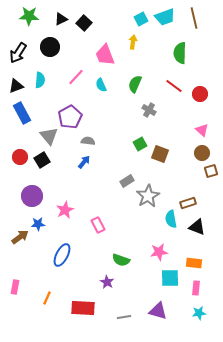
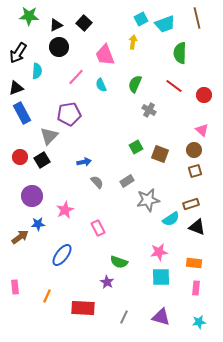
cyan trapezoid at (165, 17): moved 7 px down
brown line at (194, 18): moved 3 px right
black triangle at (61, 19): moved 5 px left, 6 px down
black circle at (50, 47): moved 9 px right
cyan semicircle at (40, 80): moved 3 px left, 9 px up
black triangle at (16, 86): moved 2 px down
red circle at (200, 94): moved 4 px right, 1 px down
purple pentagon at (70, 117): moved 1 px left, 3 px up; rotated 20 degrees clockwise
gray triangle at (49, 136): rotated 24 degrees clockwise
gray semicircle at (88, 141): moved 9 px right, 41 px down; rotated 40 degrees clockwise
green square at (140, 144): moved 4 px left, 3 px down
brown circle at (202, 153): moved 8 px left, 3 px up
blue arrow at (84, 162): rotated 40 degrees clockwise
brown square at (211, 171): moved 16 px left
gray star at (148, 196): moved 4 px down; rotated 20 degrees clockwise
brown rectangle at (188, 203): moved 3 px right, 1 px down
cyan semicircle at (171, 219): rotated 114 degrees counterclockwise
pink rectangle at (98, 225): moved 3 px down
blue ellipse at (62, 255): rotated 10 degrees clockwise
green semicircle at (121, 260): moved 2 px left, 2 px down
cyan square at (170, 278): moved 9 px left, 1 px up
pink rectangle at (15, 287): rotated 16 degrees counterclockwise
orange line at (47, 298): moved 2 px up
purple triangle at (158, 311): moved 3 px right, 6 px down
cyan star at (199, 313): moved 9 px down
gray line at (124, 317): rotated 56 degrees counterclockwise
